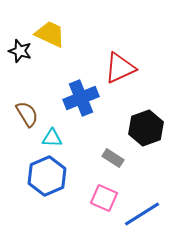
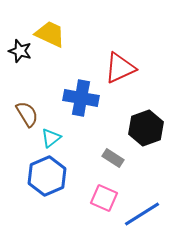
blue cross: rotated 32 degrees clockwise
cyan triangle: moved 1 px left; rotated 40 degrees counterclockwise
